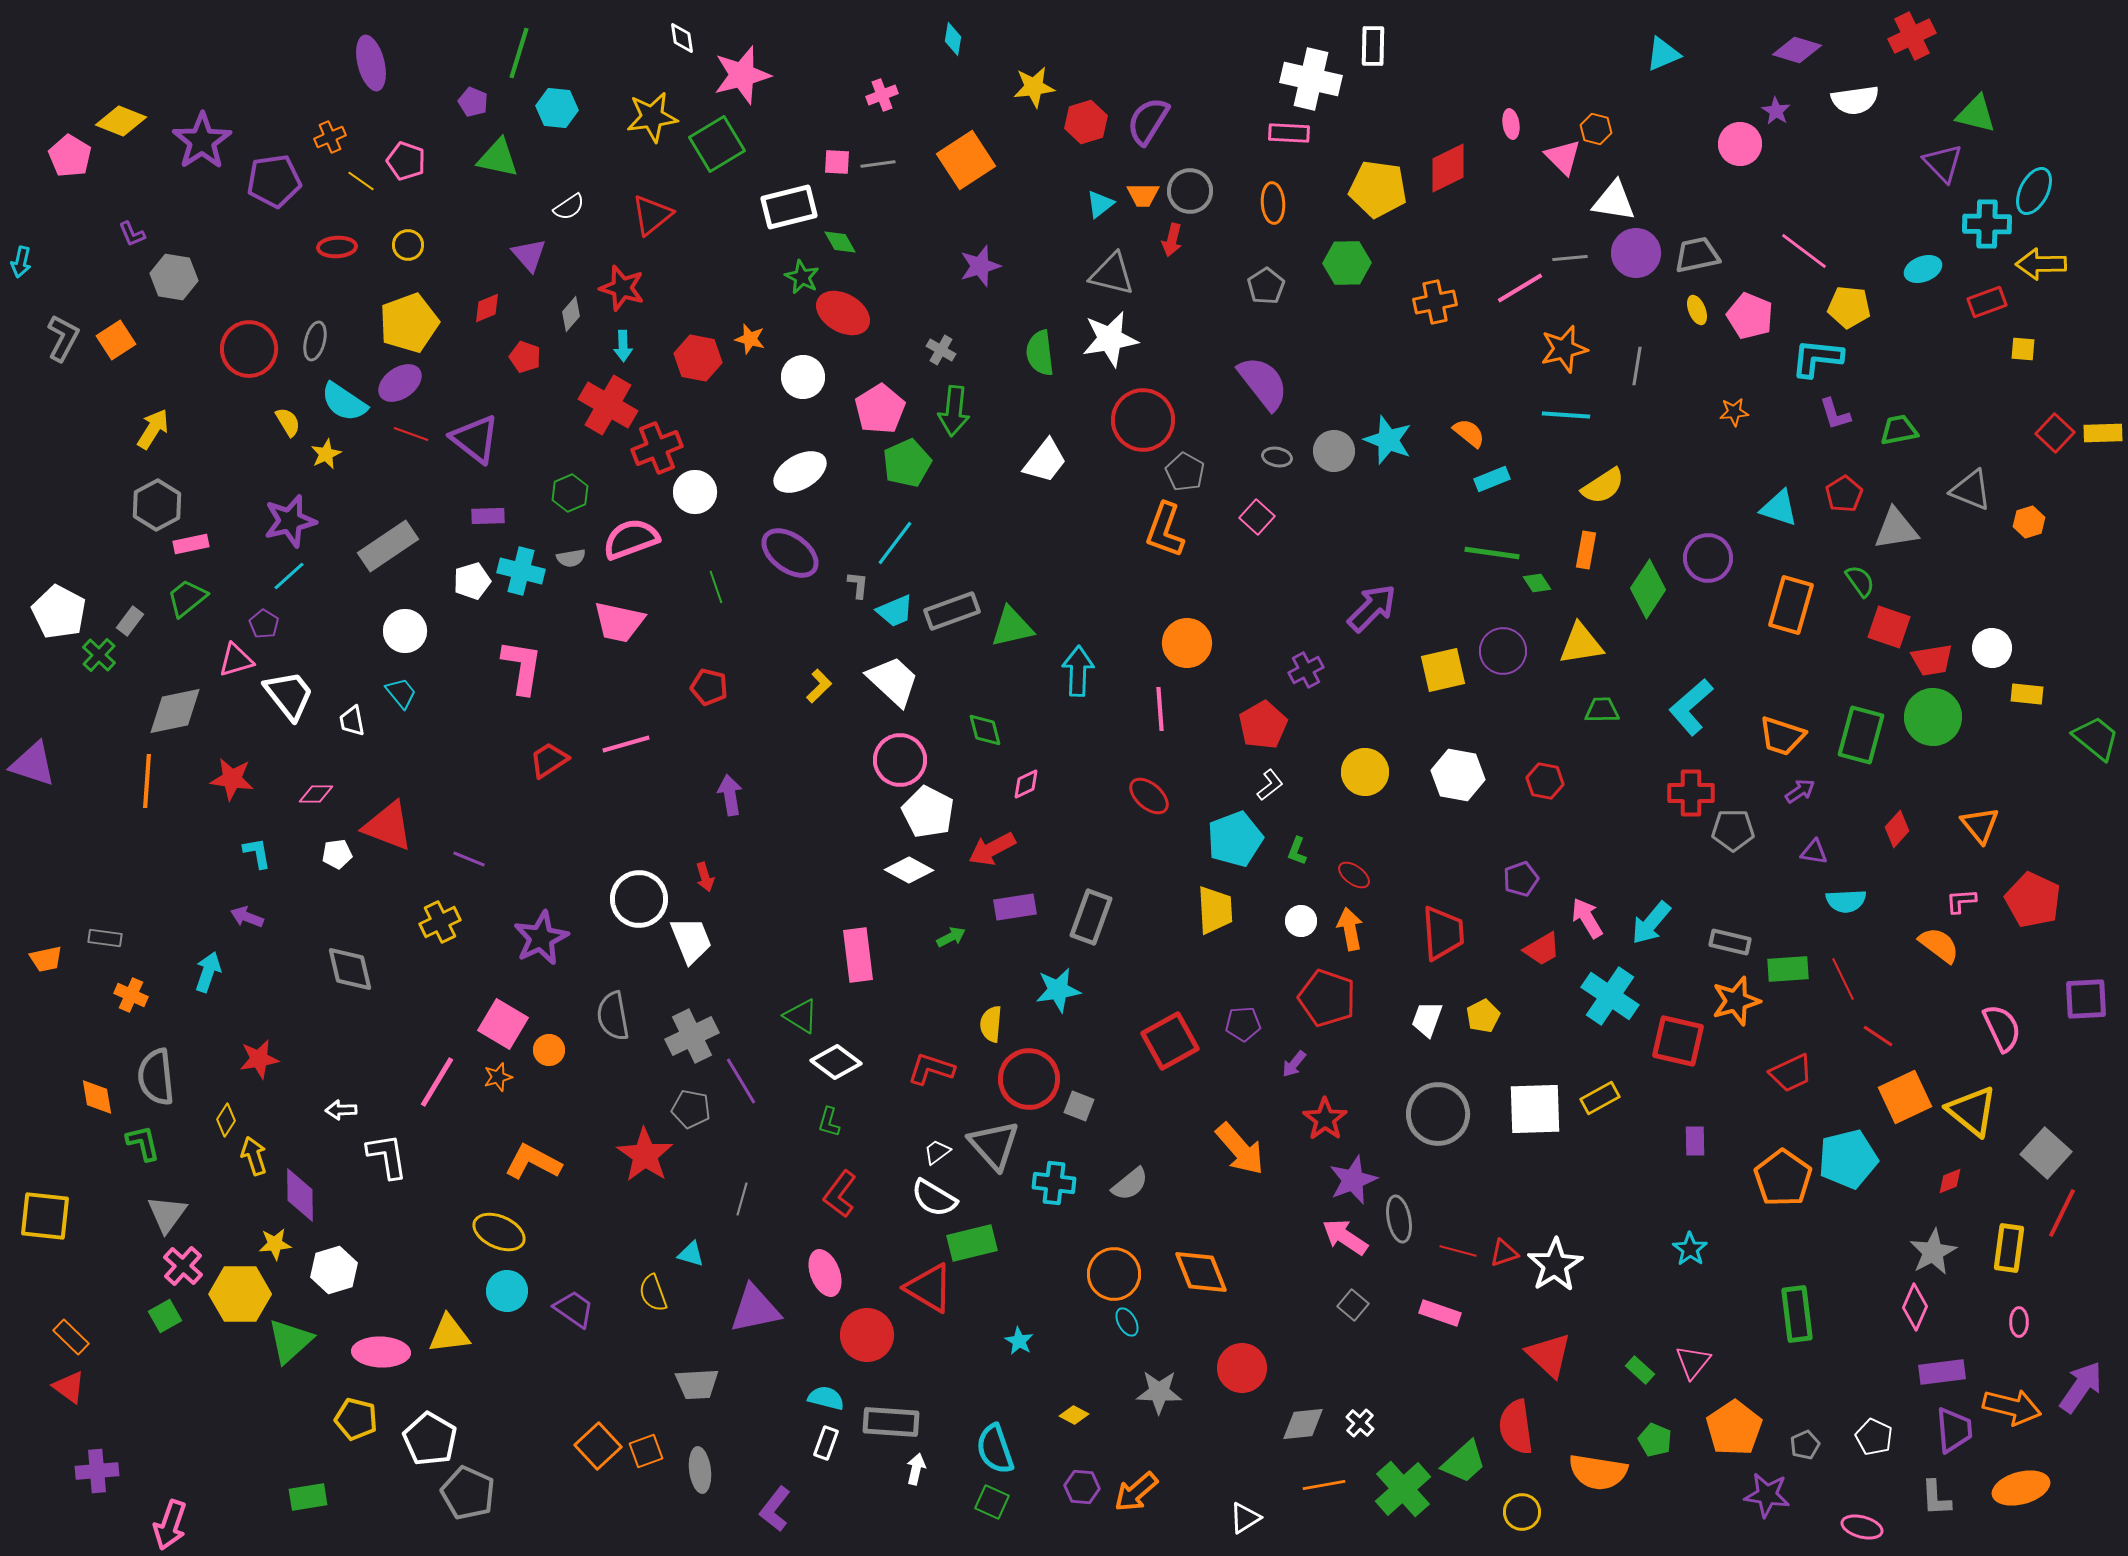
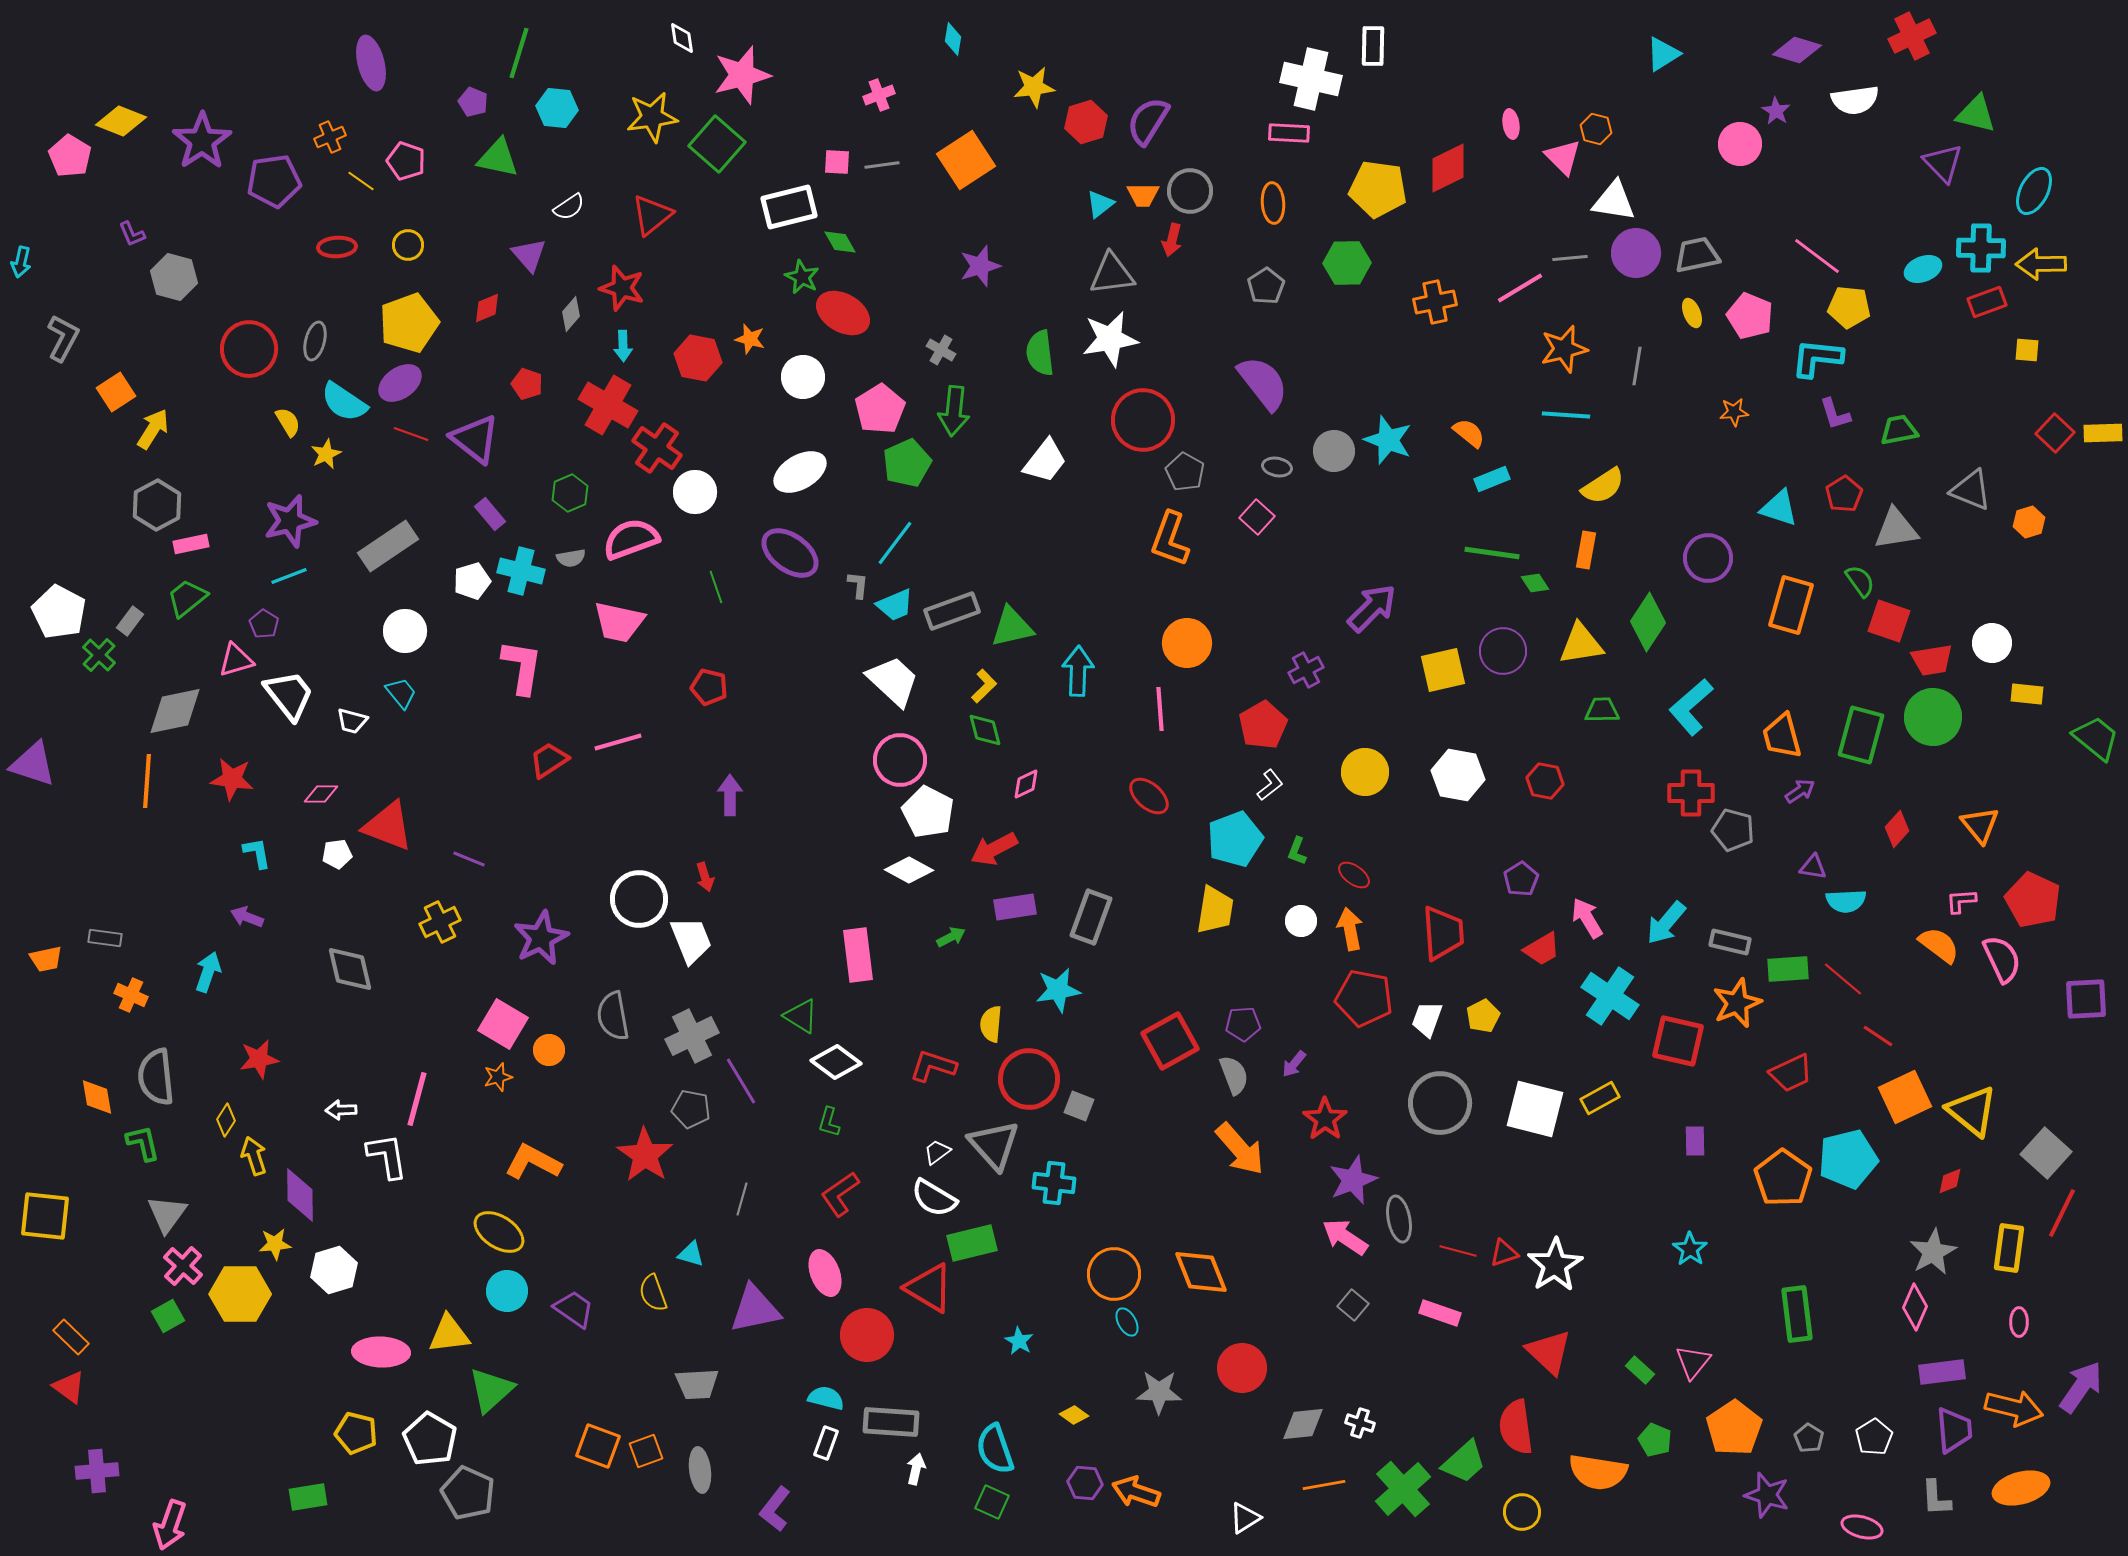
cyan triangle at (1663, 54): rotated 9 degrees counterclockwise
pink cross at (882, 95): moved 3 px left
green square at (717, 144): rotated 18 degrees counterclockwise
gray line at (878, 164): moved 4 px right, 1 px down
cyan cross at (1987, 224): moved 6 px left, 24 px down
pink line at (1804, 251): moved 13 px right, 5 px down
gray triangle at (1112, 274): rotated 21 degrees counterclockwise
gray hexagon at (174, 277): rotated 6 degrees clockwise
yellow ellipse at (1697, 310): moved 5 px left, 3 px down
orange square at (116, 340): moved 52 px down
yellow square at (2023, 349): moved 4 px right, 1 px down
red pentagon at (525, 357): moved 2 px right, 27 px down
red cross at (657, 448): rotated 33 degrees counterclockwise
gray ellipse at (1277, 457): moved 10 px down
purple rectangle at (488, 516): moved 2 px right, 2 px up; rotated 52 degrees clockwise
orange L-shape at (1165, 530): moved 5 px right, 9 px down
cyan line at (289, 576): rotated 21 degrees clockwise
green diamond at (1537, 583): moved 2 px left
green diamond at (1648, 589): moved 33 px down
cyan trapezoid at (895, 611): moved 6 px up
red square at (1889, 627): moved 6 px up
white circle at (1992, 648): moved 5 px up
yellow L-shape at (819, 686): moved 165 px right
white trapezoid at (352, 721): rotated 64 degrees counterclockwise
orange trapezoid at (1782, 736): rotated 57 degrees clockwise
pink line at (626, 744): moved 8 px left, 2 px up
pink diamond at (316, 794): moved 5 px right
purple arrow at (730, 795): rotated 9 degrees clockwise
gray pentagon at (1733, 830): rotated 15 degrees clockwise
red arrow at (992, 849): moved 2 px right
purple triangle at (1814, 852): moved 1 px left, 15 px down
purple pentagon at (1521, 879): rotated 12 degrees counterclockwise
yellow trapezoid at (1215, 910): rotated 12 degrees clockwise
cyan arrow at (1651, 923): moved 15 px right
red line at (1843, 979): rotated 24 degrees counterclockwise
red pentagon at (1327, 998): moved 37 px right; rotated 8 degrees counterclockwise
orange star at (1736, 1001): moved 1 px right, 2 px down; rotated 6 degrees counterclockwise
pink semicircle at (2002, 1028): moved 69 px up
red L-shape at (931, 1069): moved 2 px right, 3 px up
pink line at (437, 1082): moved 20 px left, 17 px down; rotated 16 degrees counterclockwise
white square at (1535, 1109): rotated 16 degrees clockwise
gray circle at (1438, 1114): moved 2 px right, 11 px up
gray semicircle at (1130, 1184): moved 104 px right, 109 px up; rotated 72 degrees counterclockwise
red L-shape at (840, 1194): rotated 18 degrees clockwise
yellow ellipse at (499, 1232): rotated 9 degrees clockwise
green square at (165, 1316): moved 3 px right
green triangle at (290, 1341): moved 201 px right, 49 px down
red triangle at (1549, 1355): moved 3 px up
orange arrow at (2012, 1407): moved 2 px right, 1 px down
yellow diamond at (1074, 1415): rotated 8 degrees clockwise
yellow pentagon at (356, 1419): moved 14 px down
white cross at (1360, 1423): rotated 24 degrees counterclockwise
white pentagon at (1874, 1437): rotated 15 degrees clockwise
gray pentagon at (1805, 1445): moved 4 px right, 7 px up; rotated 16 degrees counterclockwise
orange square at (598, 1446): rotated 27 degrees counterclockwise
purple hexagon at (1082, 1487): moved 3 px right, 4 px up
orange arrow at (1136, 1492): rotated 60 degrees clockwise
purple star at (1767, 1495): rotated 9 degrees clockwise
